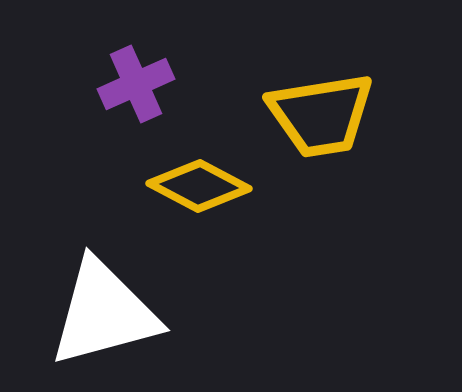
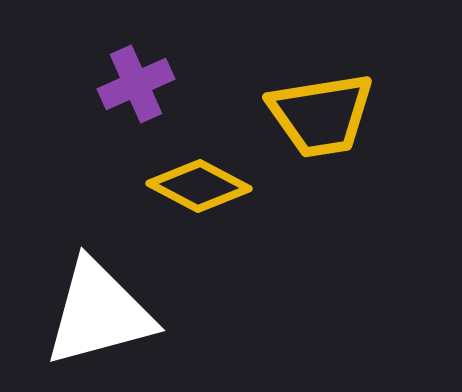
white triangle: moved 5 px left
